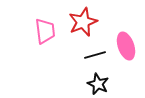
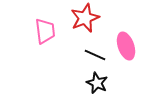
red star: moved 2 px right, 4 px up
black line: rotated 40 degrees clockwise
black star: moved 1 px left, 1 px up
